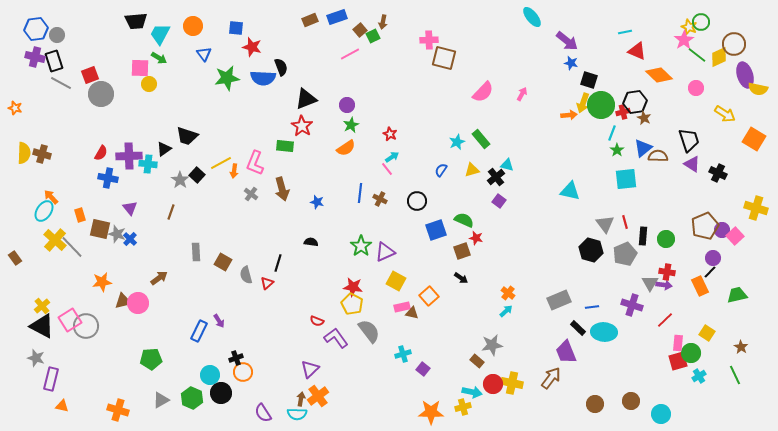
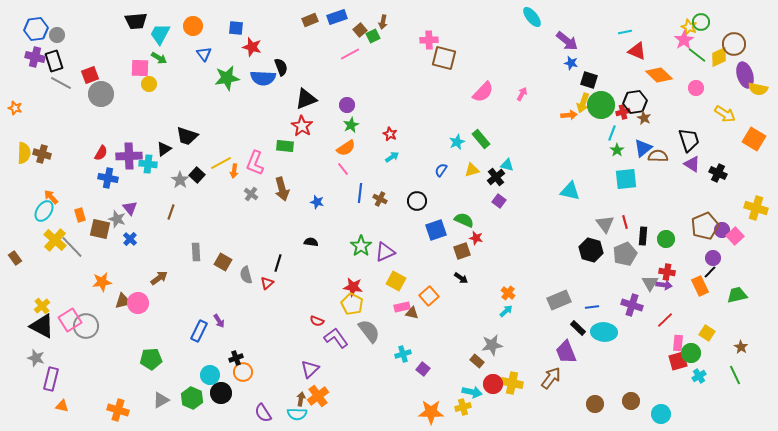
pink line at (387, 169): moved 44 px left
gray star at (117, 234): moved 15 px up
